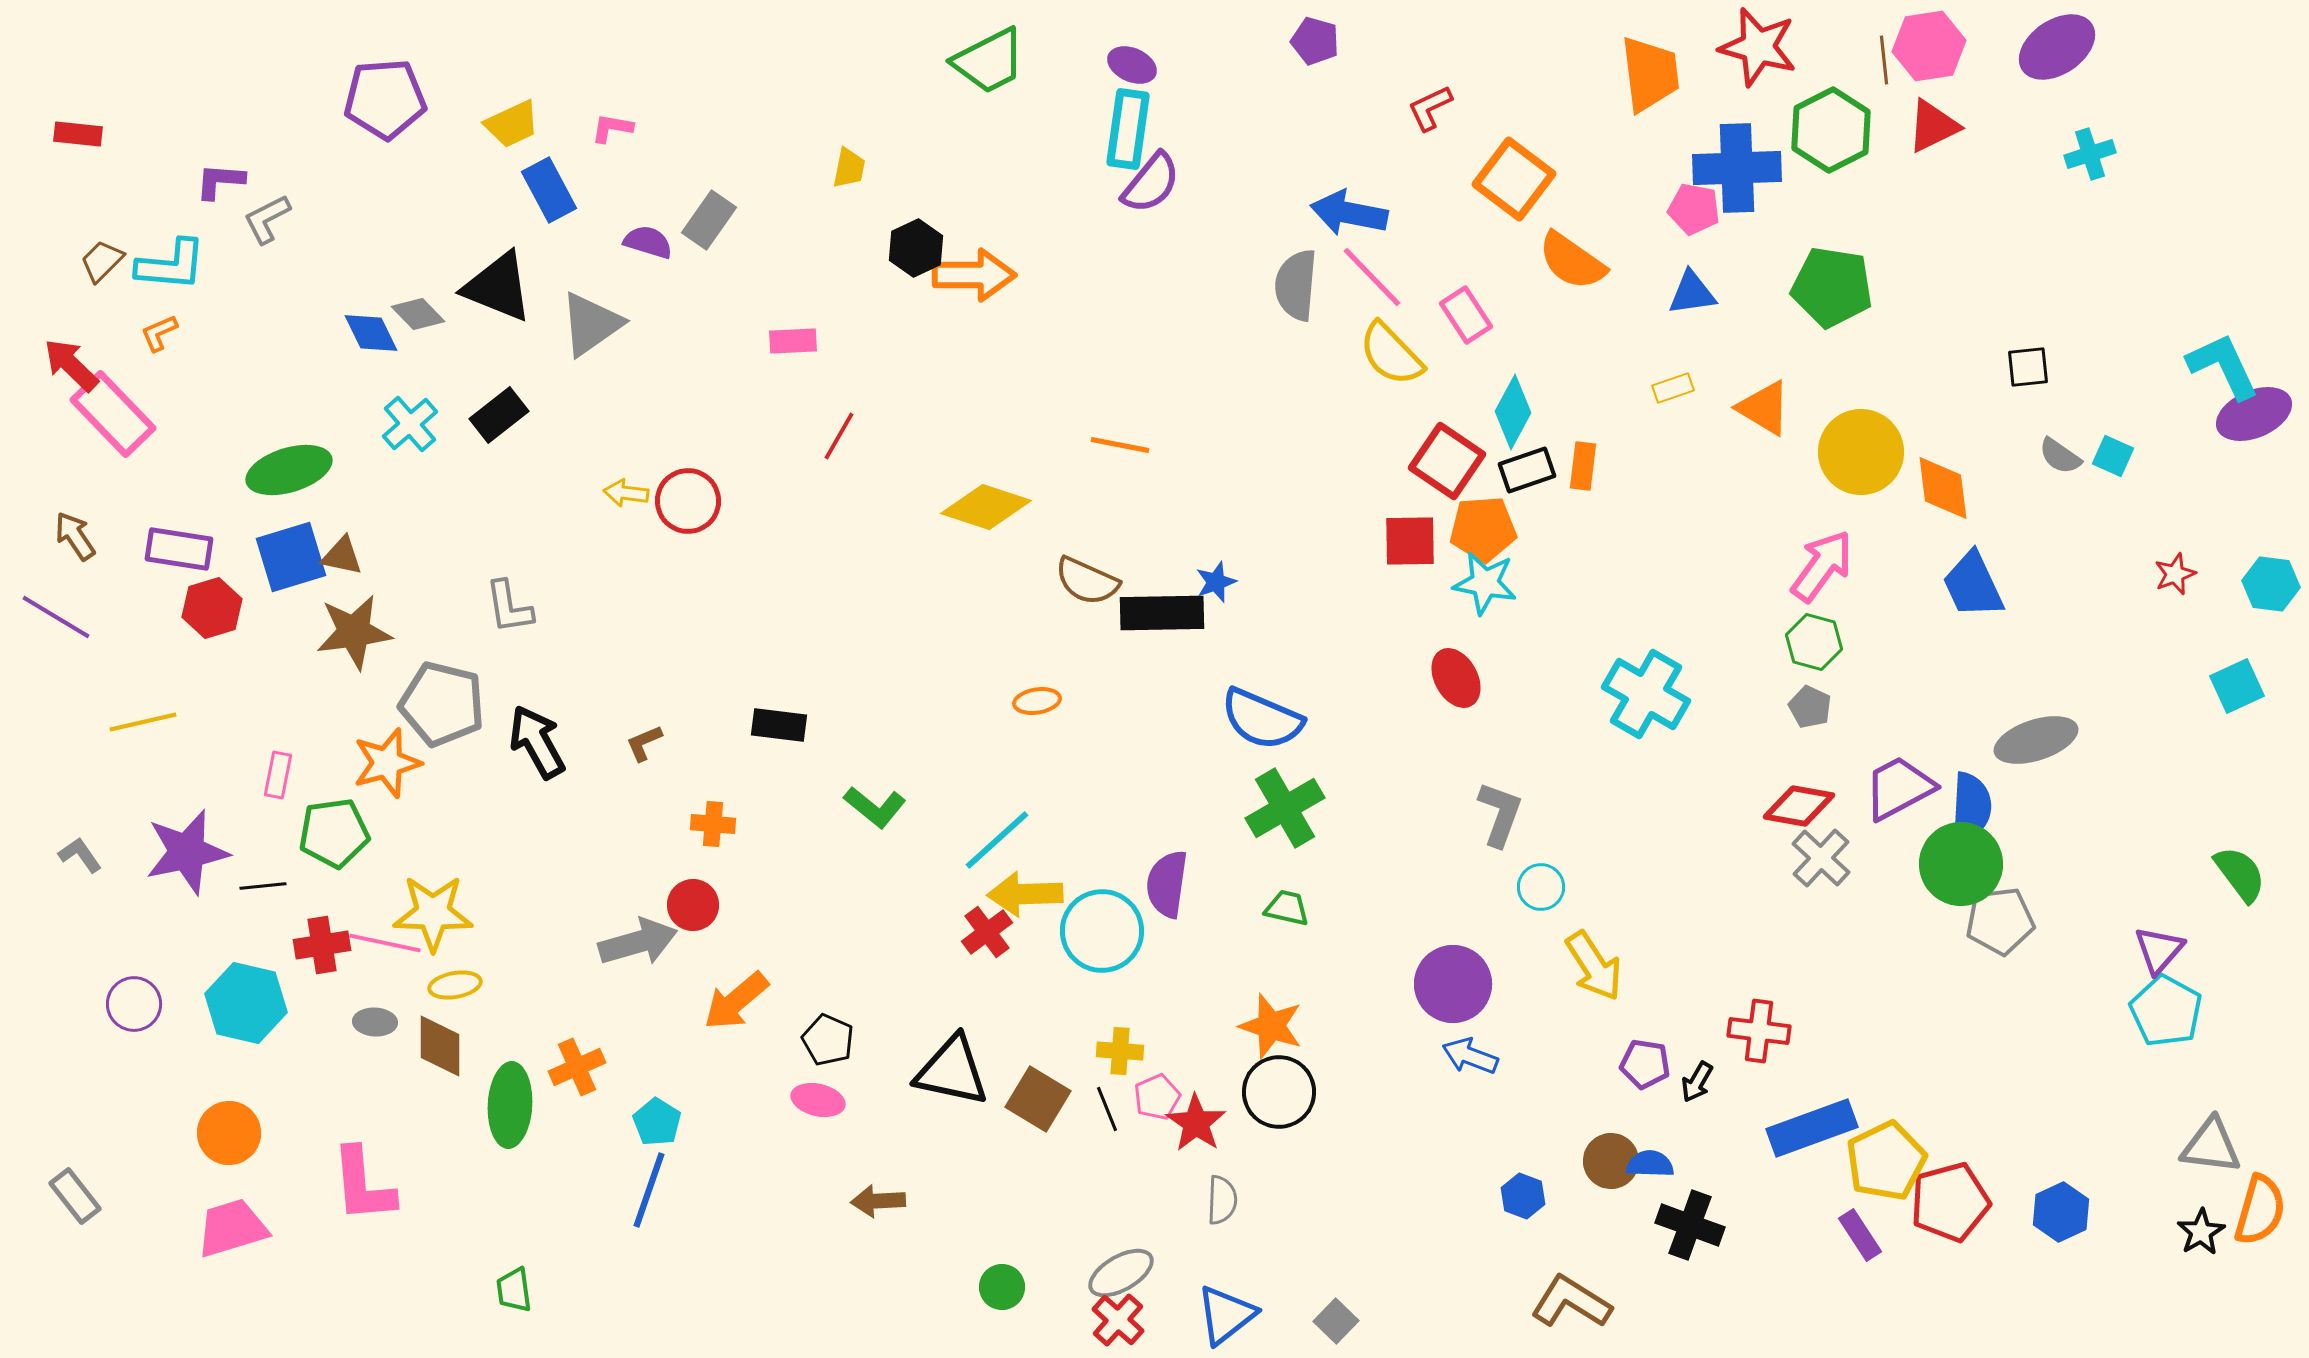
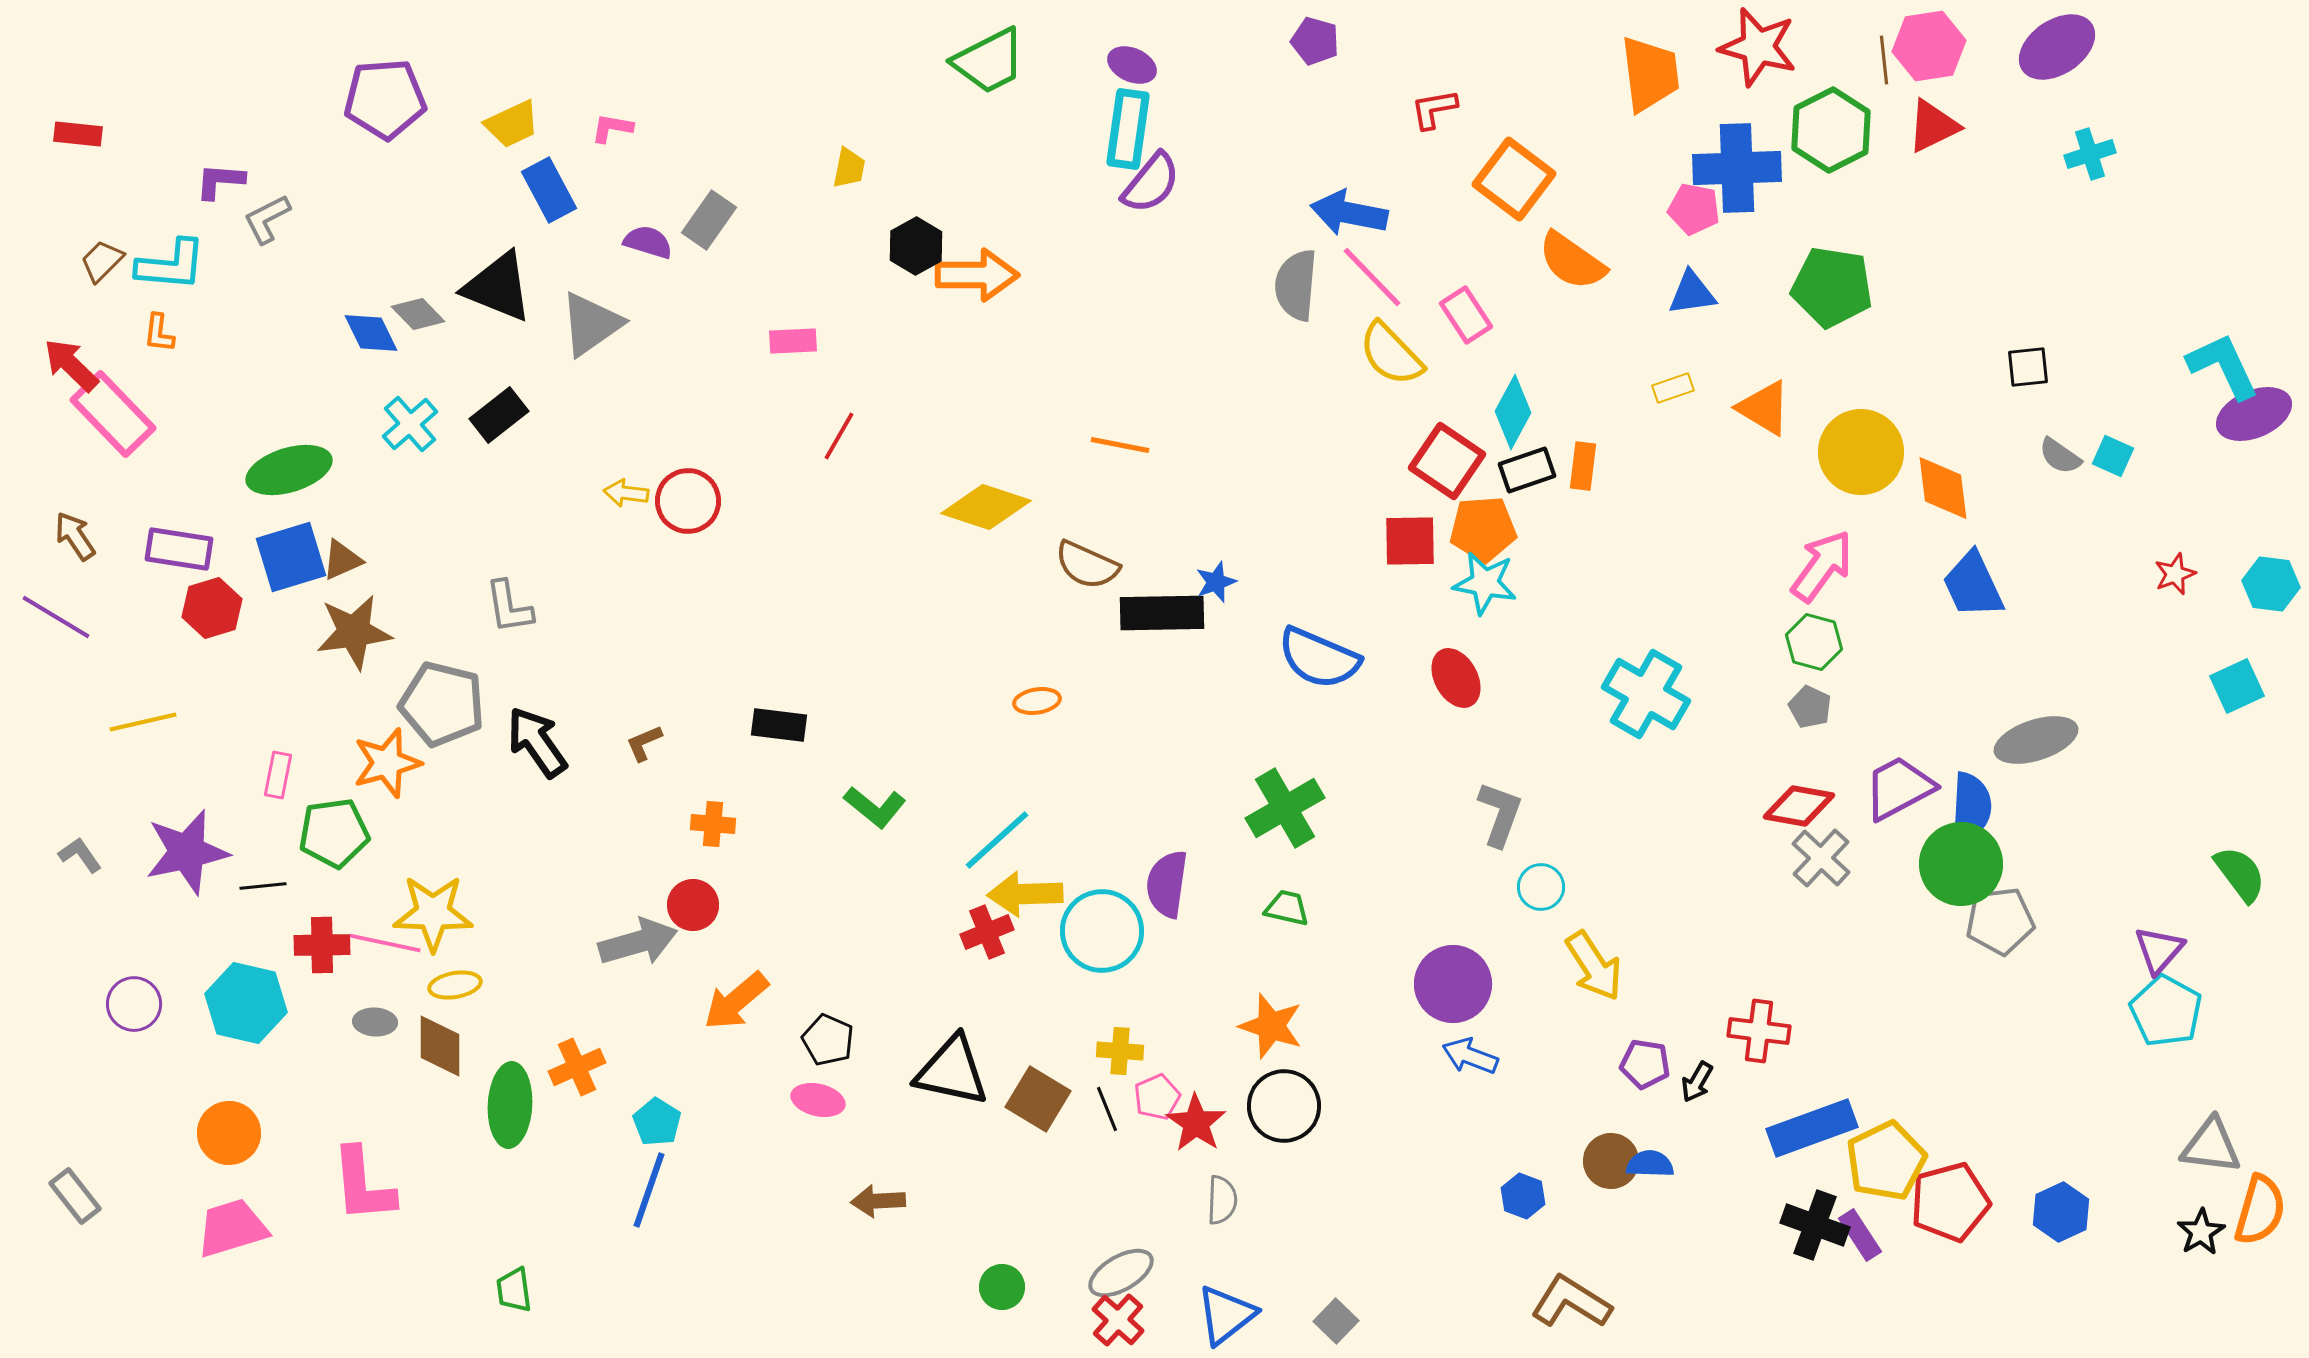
red L-shape at (1430, 108): moved 4 px right, 1 px down; rotated 15 degrees clockwise
black hexagon at (916, 248): moved 2 px up; rotated 4 degrees counterclockwise
orange arrow at (974, 275): moved 3 px right
orange L-shape at (159, 333): rotated 60 degrees counterclockwise
brown triangle at (342, 556): moved 4 px down; rotated 36 degrees counterclockwise
brown semicircle at (1087, 581): moved 16 px up
blue semicircle at (1262, 719): moved 57 px right, 61 px up
black arrow at (537, 742): rotated 6 degrees counterclockwise
red cross at (987, 932): rotated 15 degrees clockwise
red cross at (322, 945): rotated 8 degrees clockwise
black circle at (1279, 1092): moved 5 px right, 14 px down
black cross at (1690, 1225): moved 125 px right
